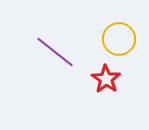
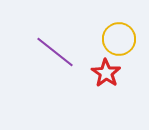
red star: moved 6 px up
